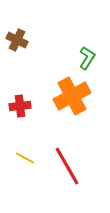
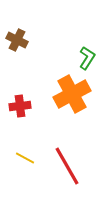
orange cross: moved 2 px up
